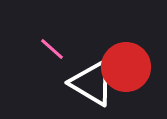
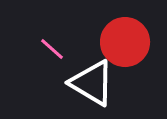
red circle: moved 1 px left, 25 px up
